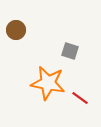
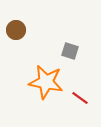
orange star: moved 2 px left, 1 px up
